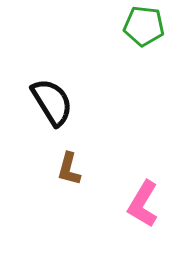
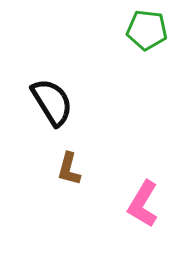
green pentagon: moved 3 px right, 4 px down
